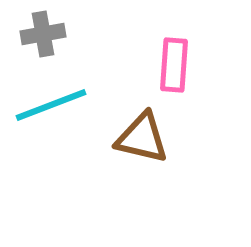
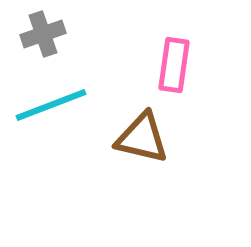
gray cross: rotated 9 degrees counterclockwise
pink rectangle: rotated 4 degrees clockwise
